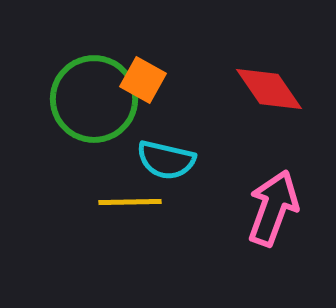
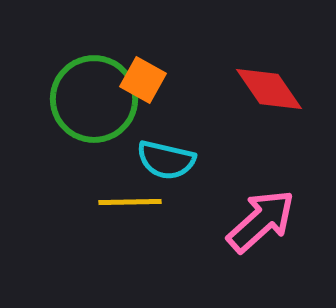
pink arrow: moved 12 px left, 13 px down; rotated 28 degrees clockwise
